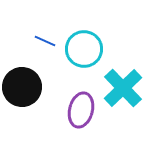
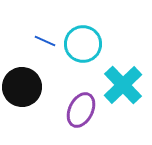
cyan circle: moved 1 px left, 5 px up
cyan cross: moved 3 px up
purple ellipse: rotated 12 degrees clockwise
